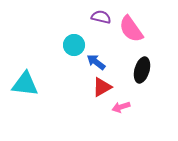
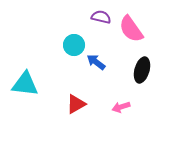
red triangle: moved 26 px left, 17 px down
